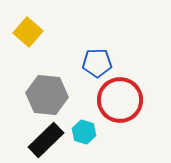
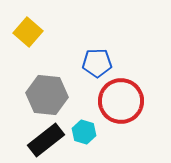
red circle: moved 1 px right, 1 px down
black rectangle: rotated 6 degrees clockwise
